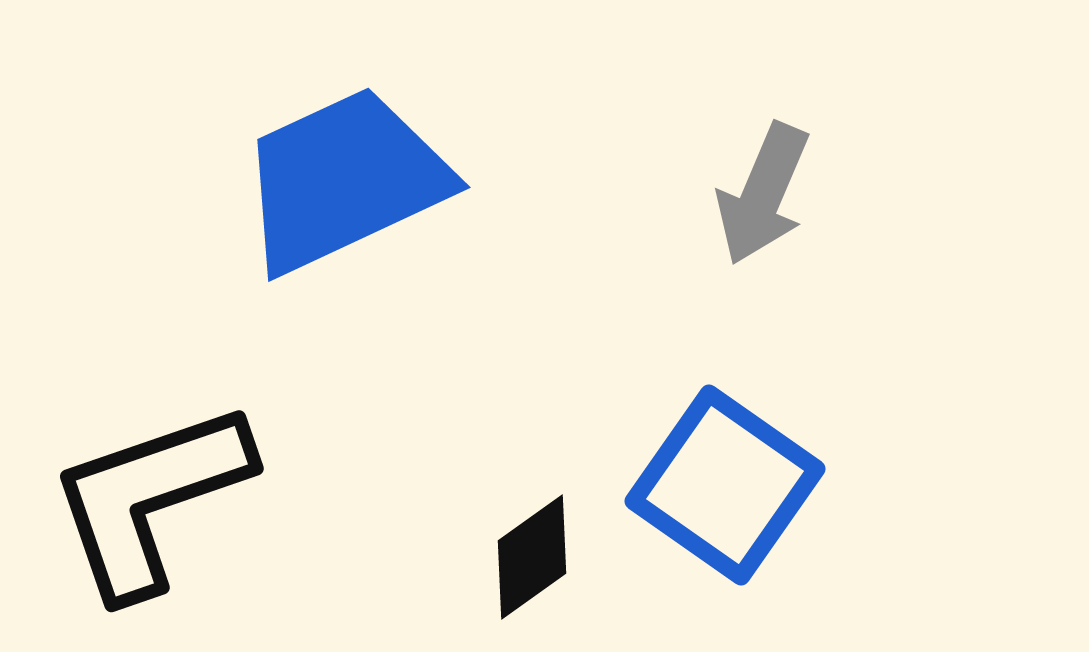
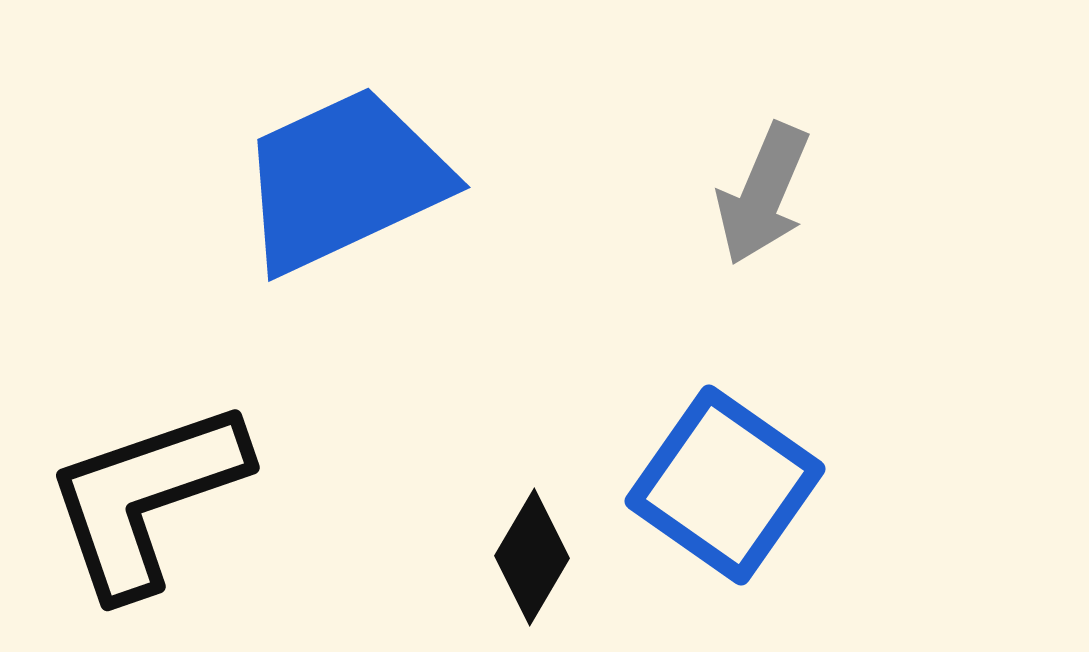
black L-shape: moved 4 px left, 1 px up
black diamond: rotated 24 degrees counterclockwise
